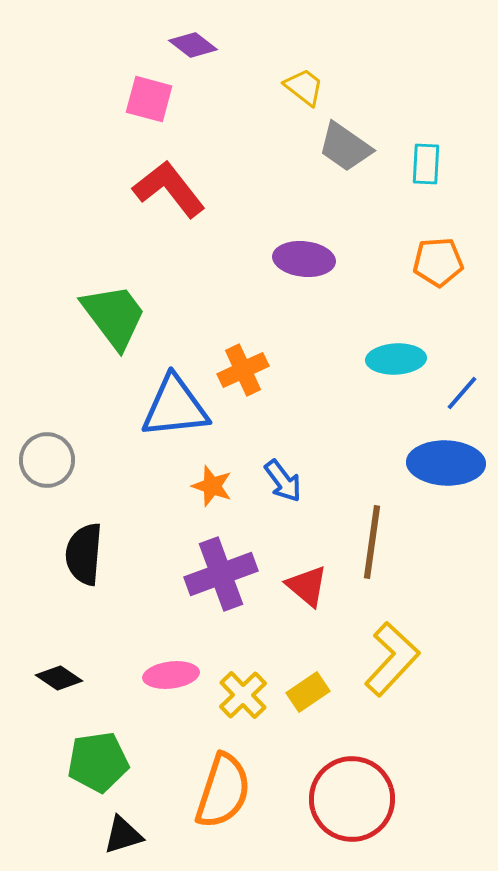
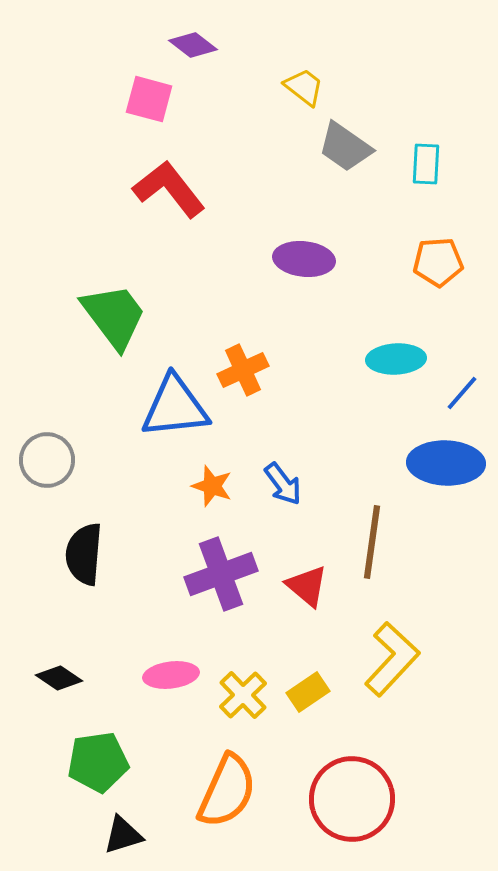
blue arrow: moved 3 px down
orange semicircle: moved 4 px right; rotated 6 degrees clockwise
